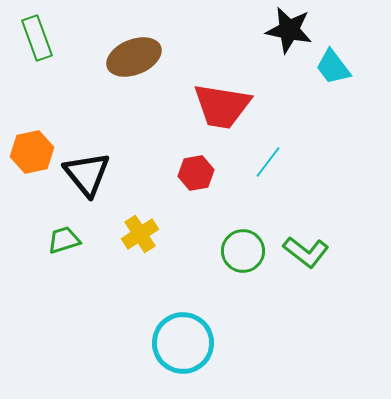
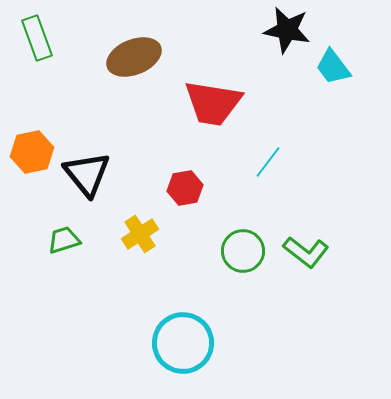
black star: moved 2 px left
red trapezoid: moved 9 px left, 3 px up
red hexagon: moved 11 px left, 15 px down
